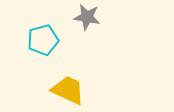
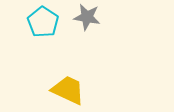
cyan pentagon: moved 18 px up; rotated 24 degrees counterclockwise
